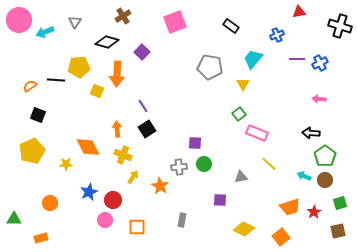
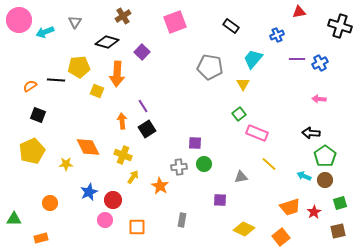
orange arrow at (117, 129): moved 5 px right, 8 px up
